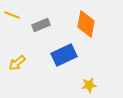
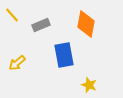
yellow line: rotated 28 degrees clockwise
blue rectangle: rotated 75 degrees counterclockwise
yellow star: rotated 28 degrees clockwise
